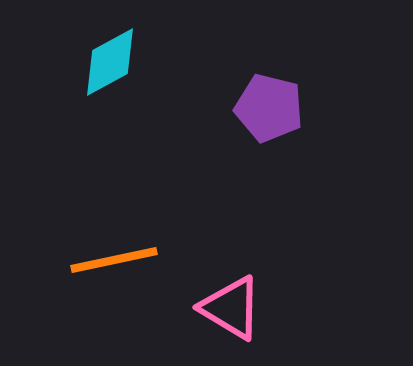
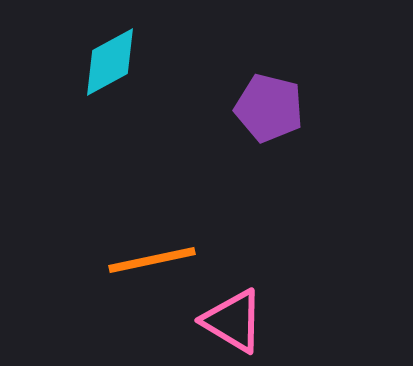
orange line: moved 38 px right
pink triangle: moved 2 px right, 13 px down
